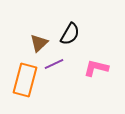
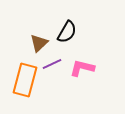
black semicircle: moved 3 px left, 2 px up
purple line: moved 2 px left
pink L-shape: moved 14 px left
